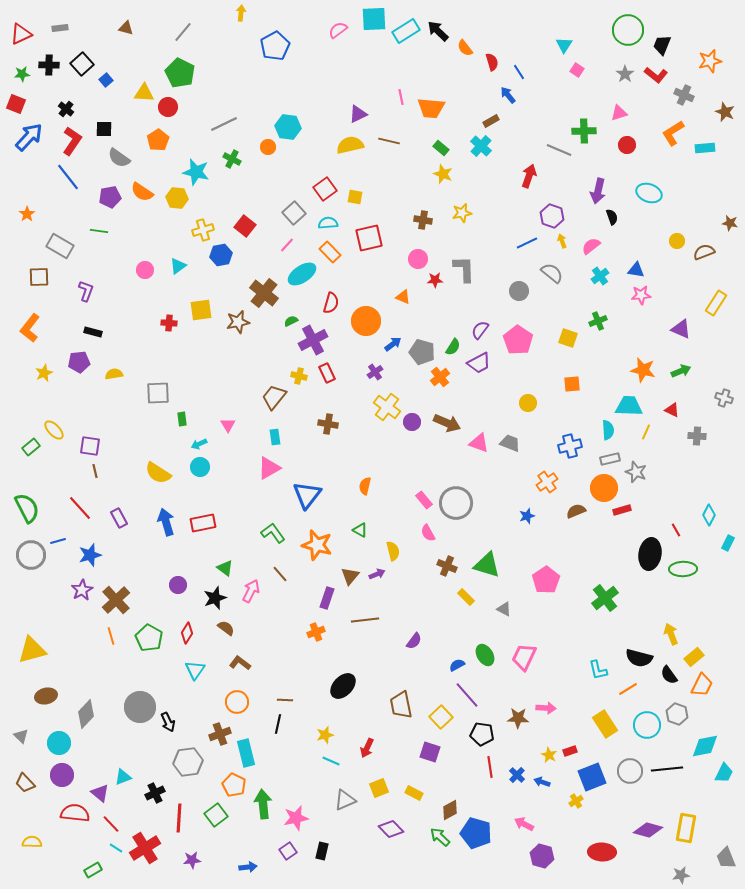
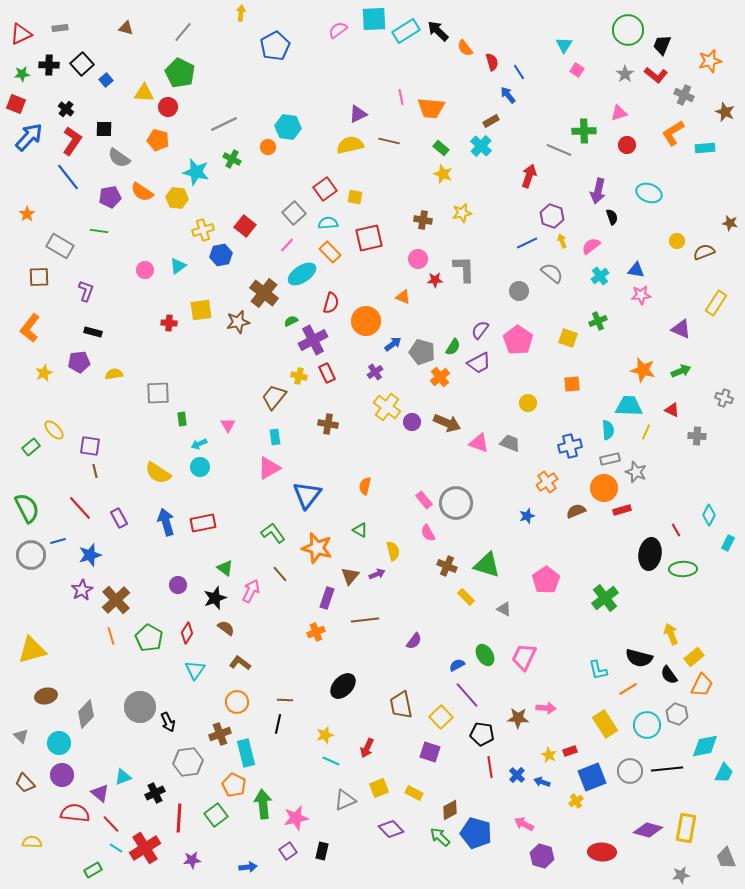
orange pentagon at (158, 140): rotated 25 degrees counterclockwise
orange star at (317, 545): moved 3 px down
